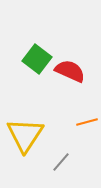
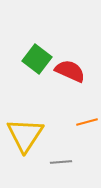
gray line: rotated 45 degrees clockwise
